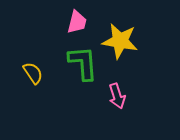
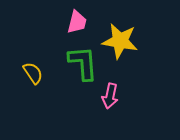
pink arrow: moved 7 px left; rotated 30 degrees clockwise
